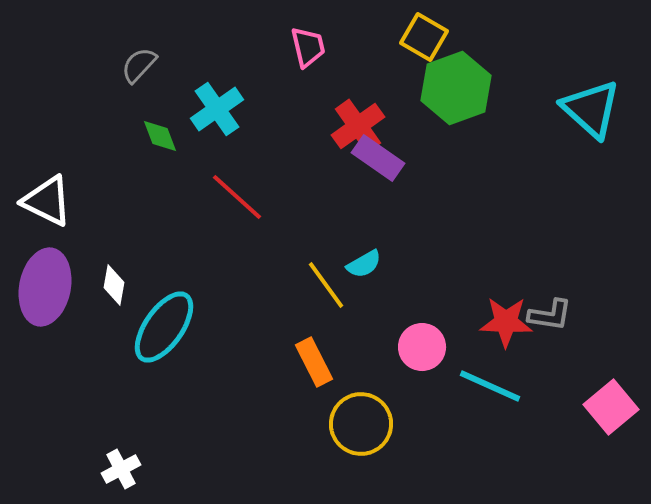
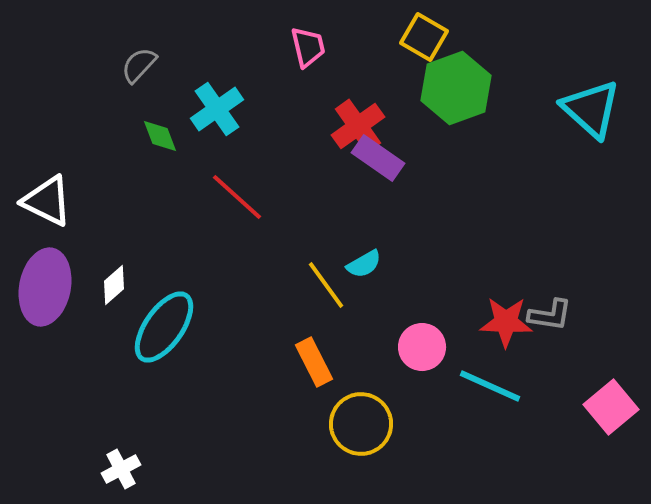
white diamond: rotated 39 degrees clockwise
